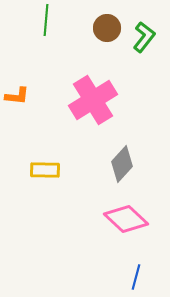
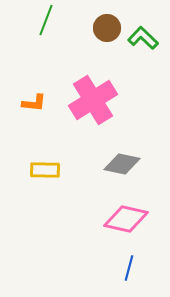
green line: rotated 16 degrees clockwise
green L-shape: moved 1 px left, 1 px down; rotated 84 degrees counterclockwise
orange L-shape: moved 17 px right, 7 px down
gray diamond: rotated 60 degrees clockwise
pink diamond: rotated 30 degrees counterclockwise
blue line: moved 7 px left, 9 px up
